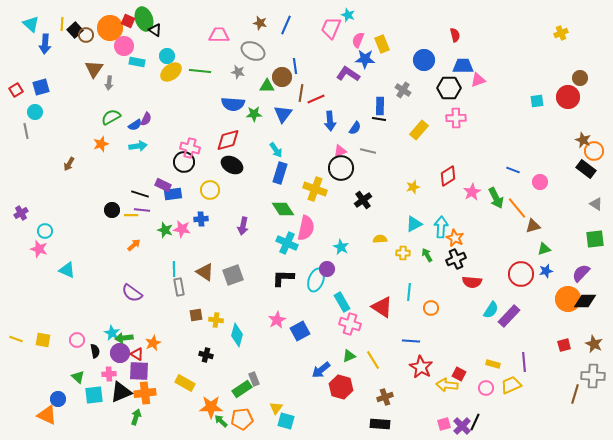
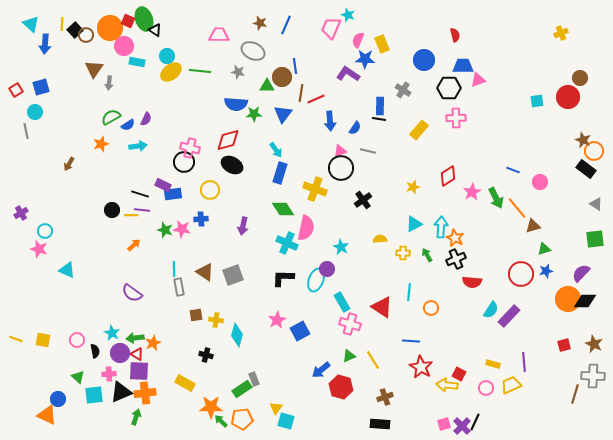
blue semicircle at (233, 104): moved 3 px right
blue semicircle at (135, 125): moved 7 px left
green arrow at (124, 338): moved 11 px right
